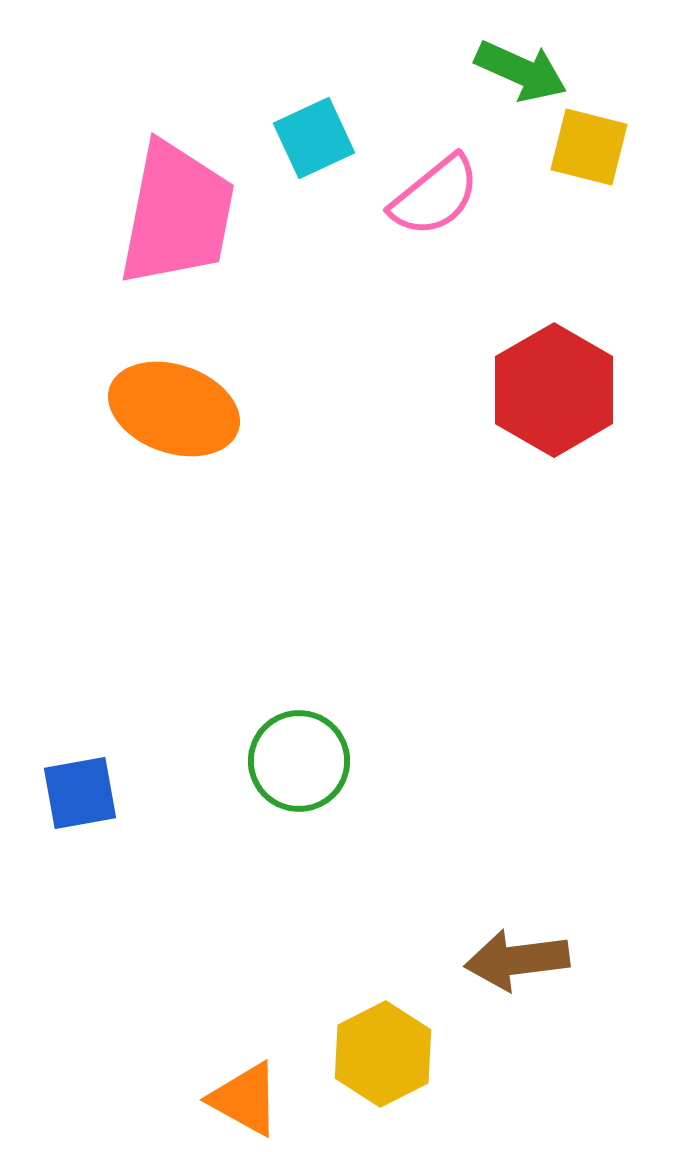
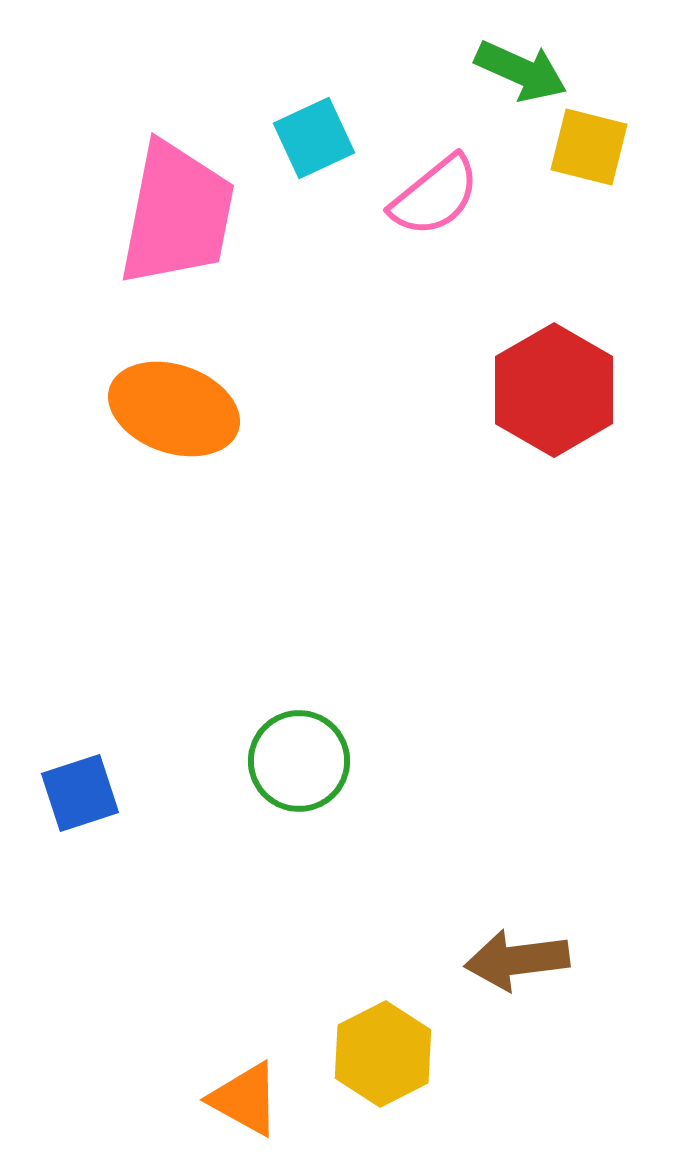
blue square: rotated 8 degrees counterclockwise
